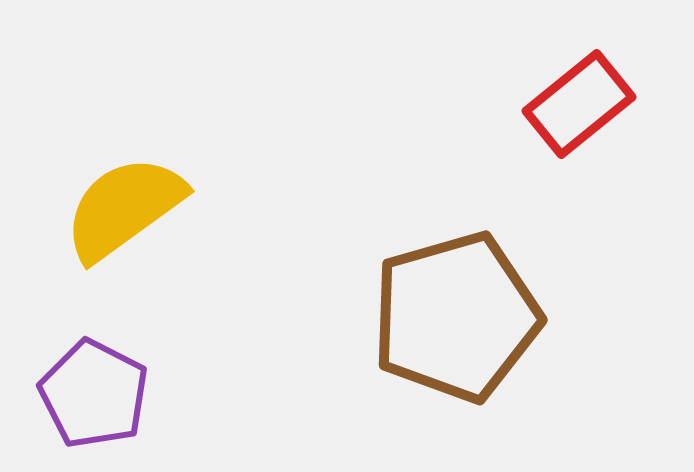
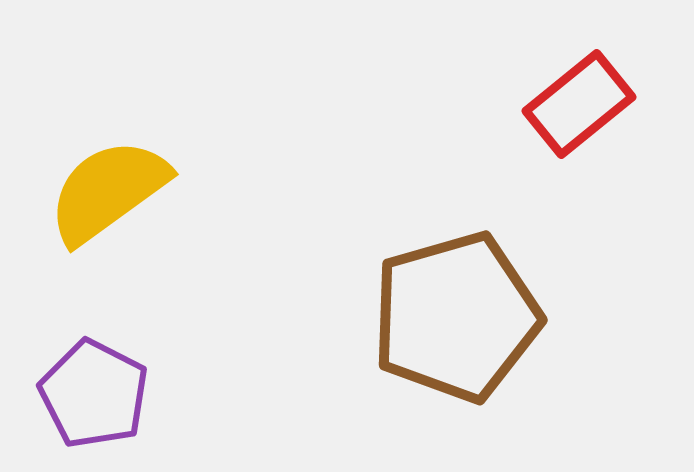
yellow semicircle: moved 16 px left, 17 px up
